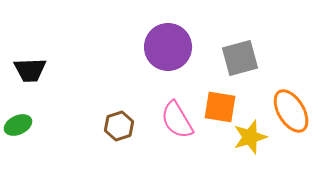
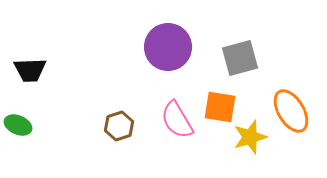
green ellipse: rotated 48 degrees clockwise
